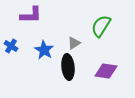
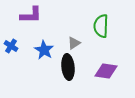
green semicircle: rotated 30 degrees counterclockwise
